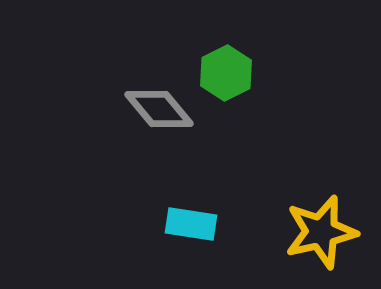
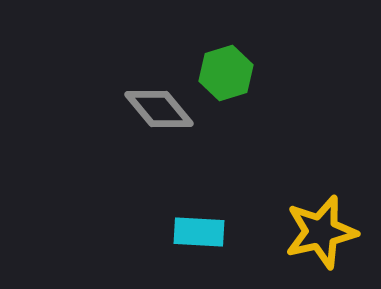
green hexagon: rotated 10 degrees clockwise
cyan rectangle: moved 8 px right, 8 px down; rotated 6 degrees counterclockwise
